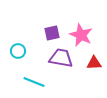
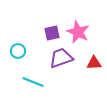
pink star: moved 3 px left, 3 px up
purple trapezoid: rotated 30 degrees counterclockwise
cyan line: moved 1 px left
